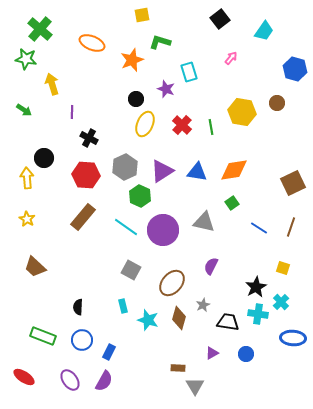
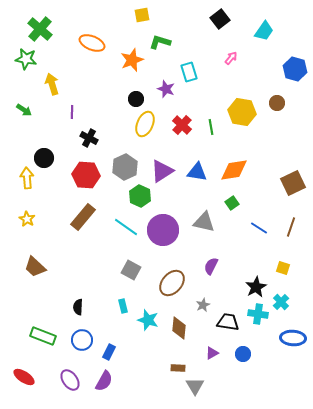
brown diamond at (179, 318): moved 10 px down; rotated 10 degrees counterclockwise
blue circle at (246, 354): moved 3 px left
